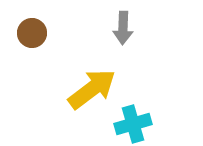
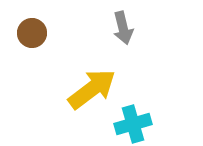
gray arrow: rotated 16 degrees counterclockwise
